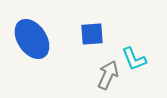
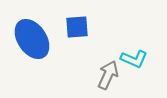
blue square: moved 15 px left, 7 px up
cyan L-shape: rotated 44 degrees counterclockwise
